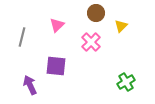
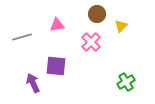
brown circle: moved 1 px right, 1 px down
pink triangle: rotated 35 degrees clockwise
gray line: rotated 60 degrees clockwise
purple arrow: moved 3 px right, 2 px up
